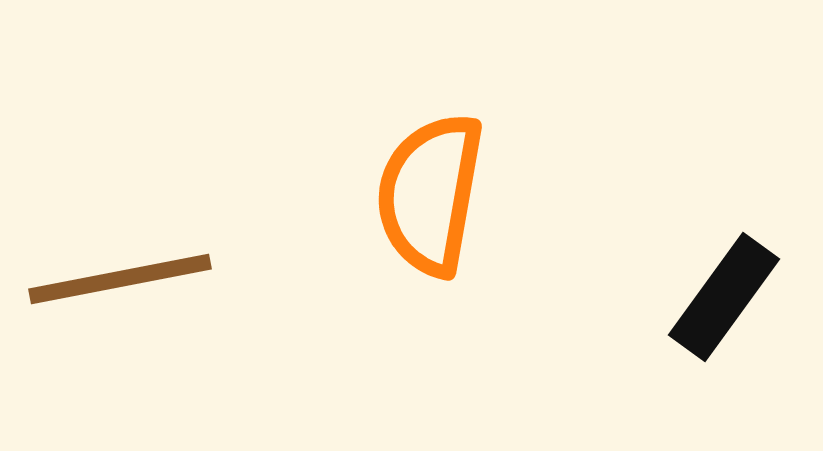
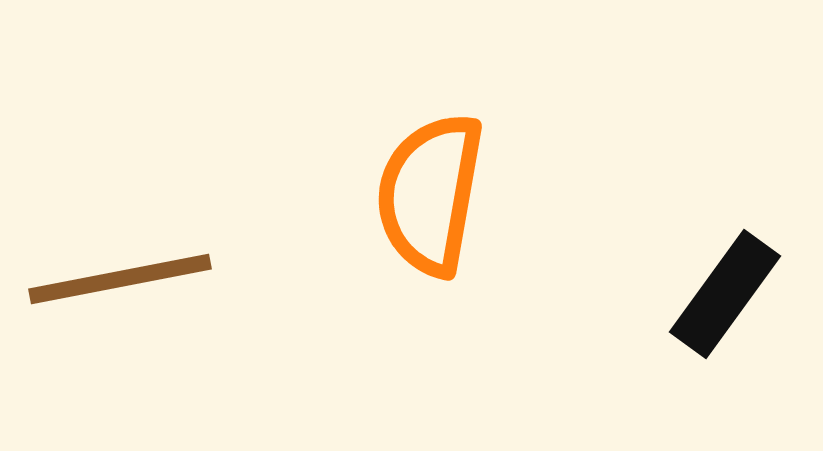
black rectangle: moved 1 px right, 3 px up
